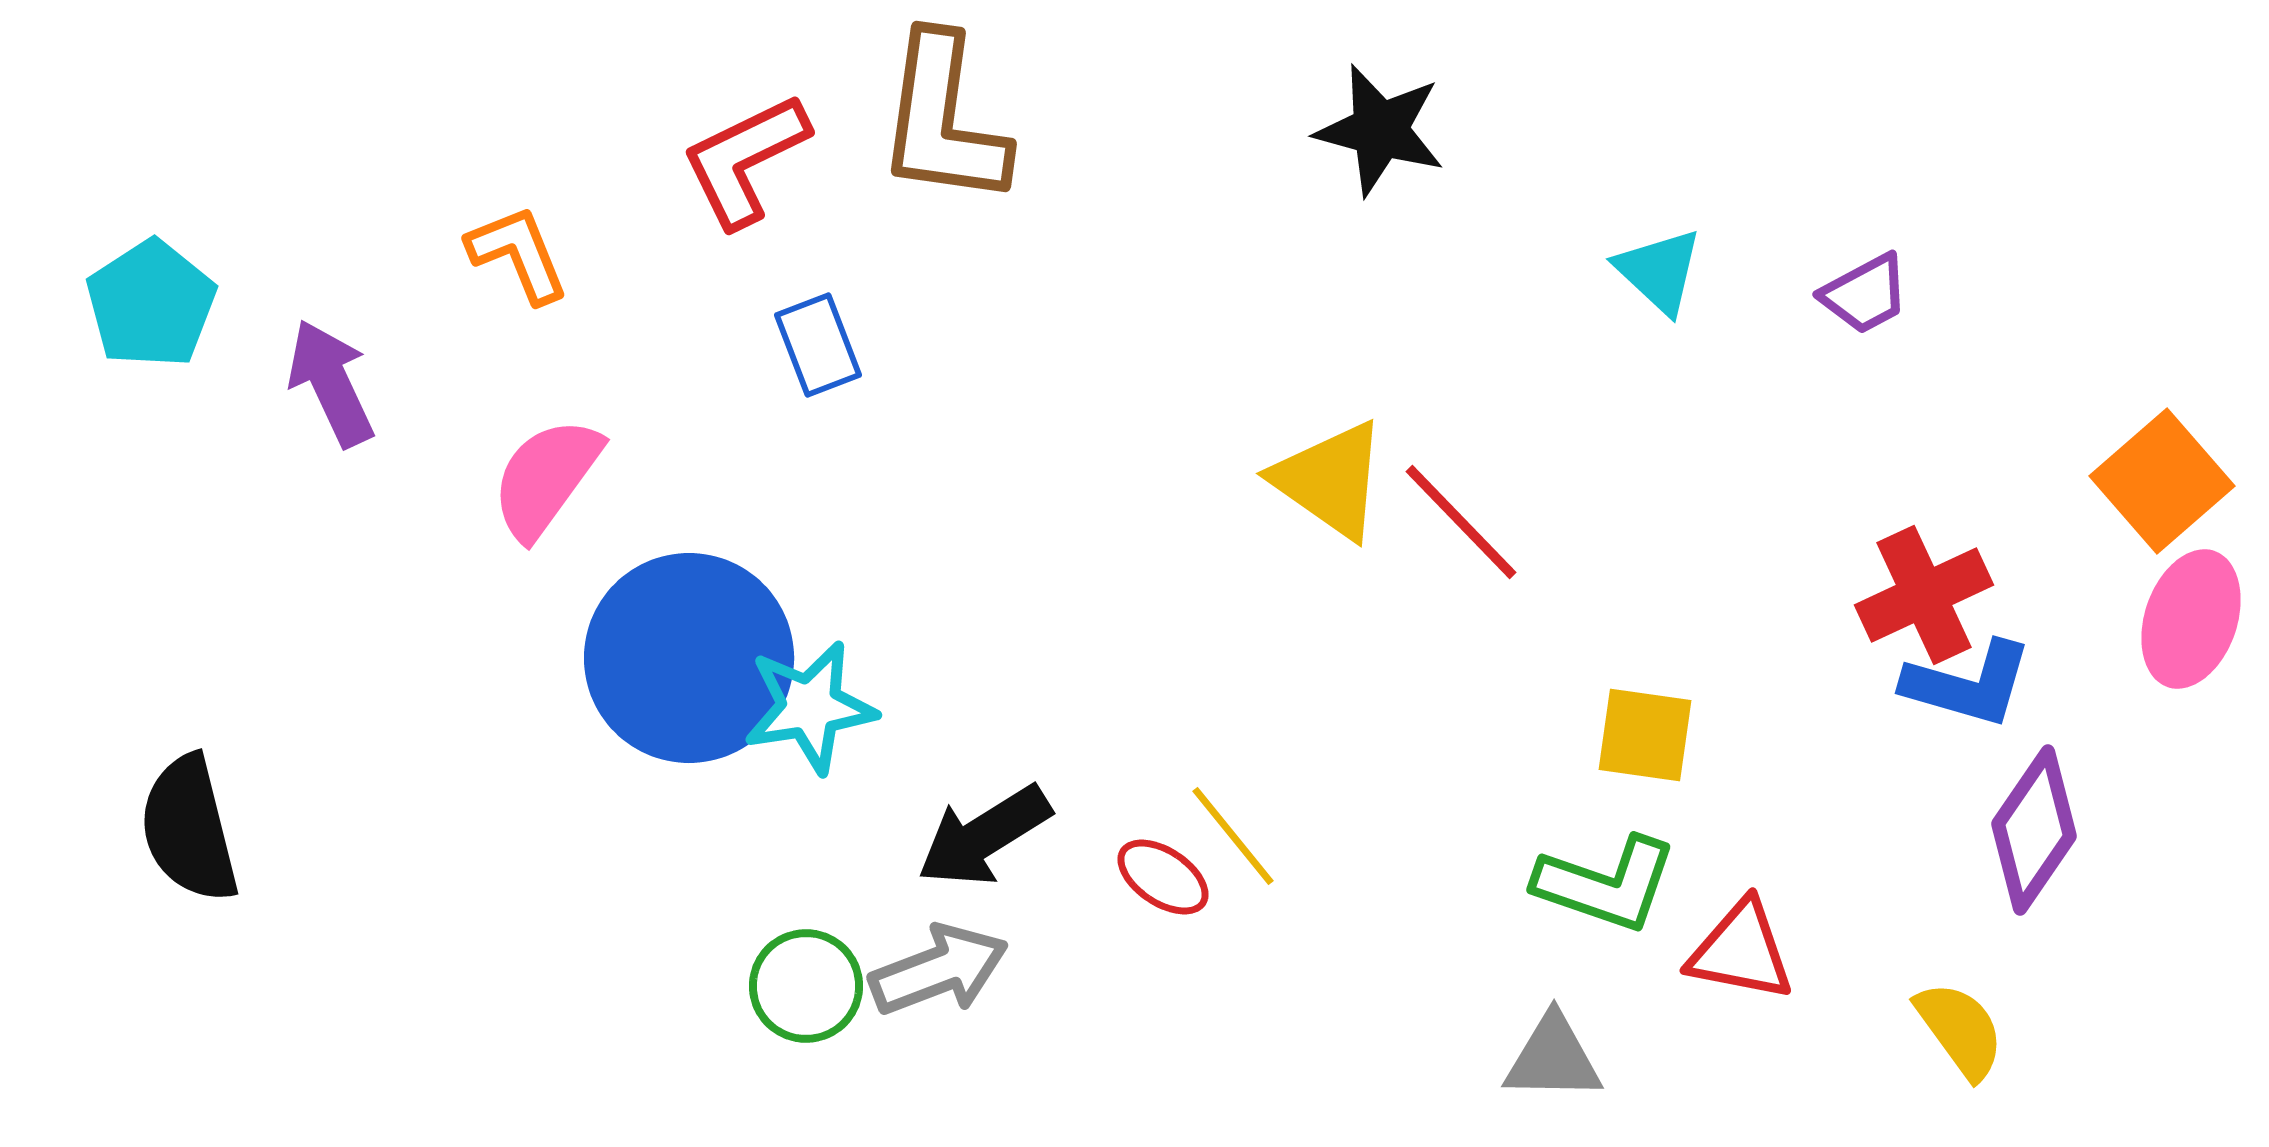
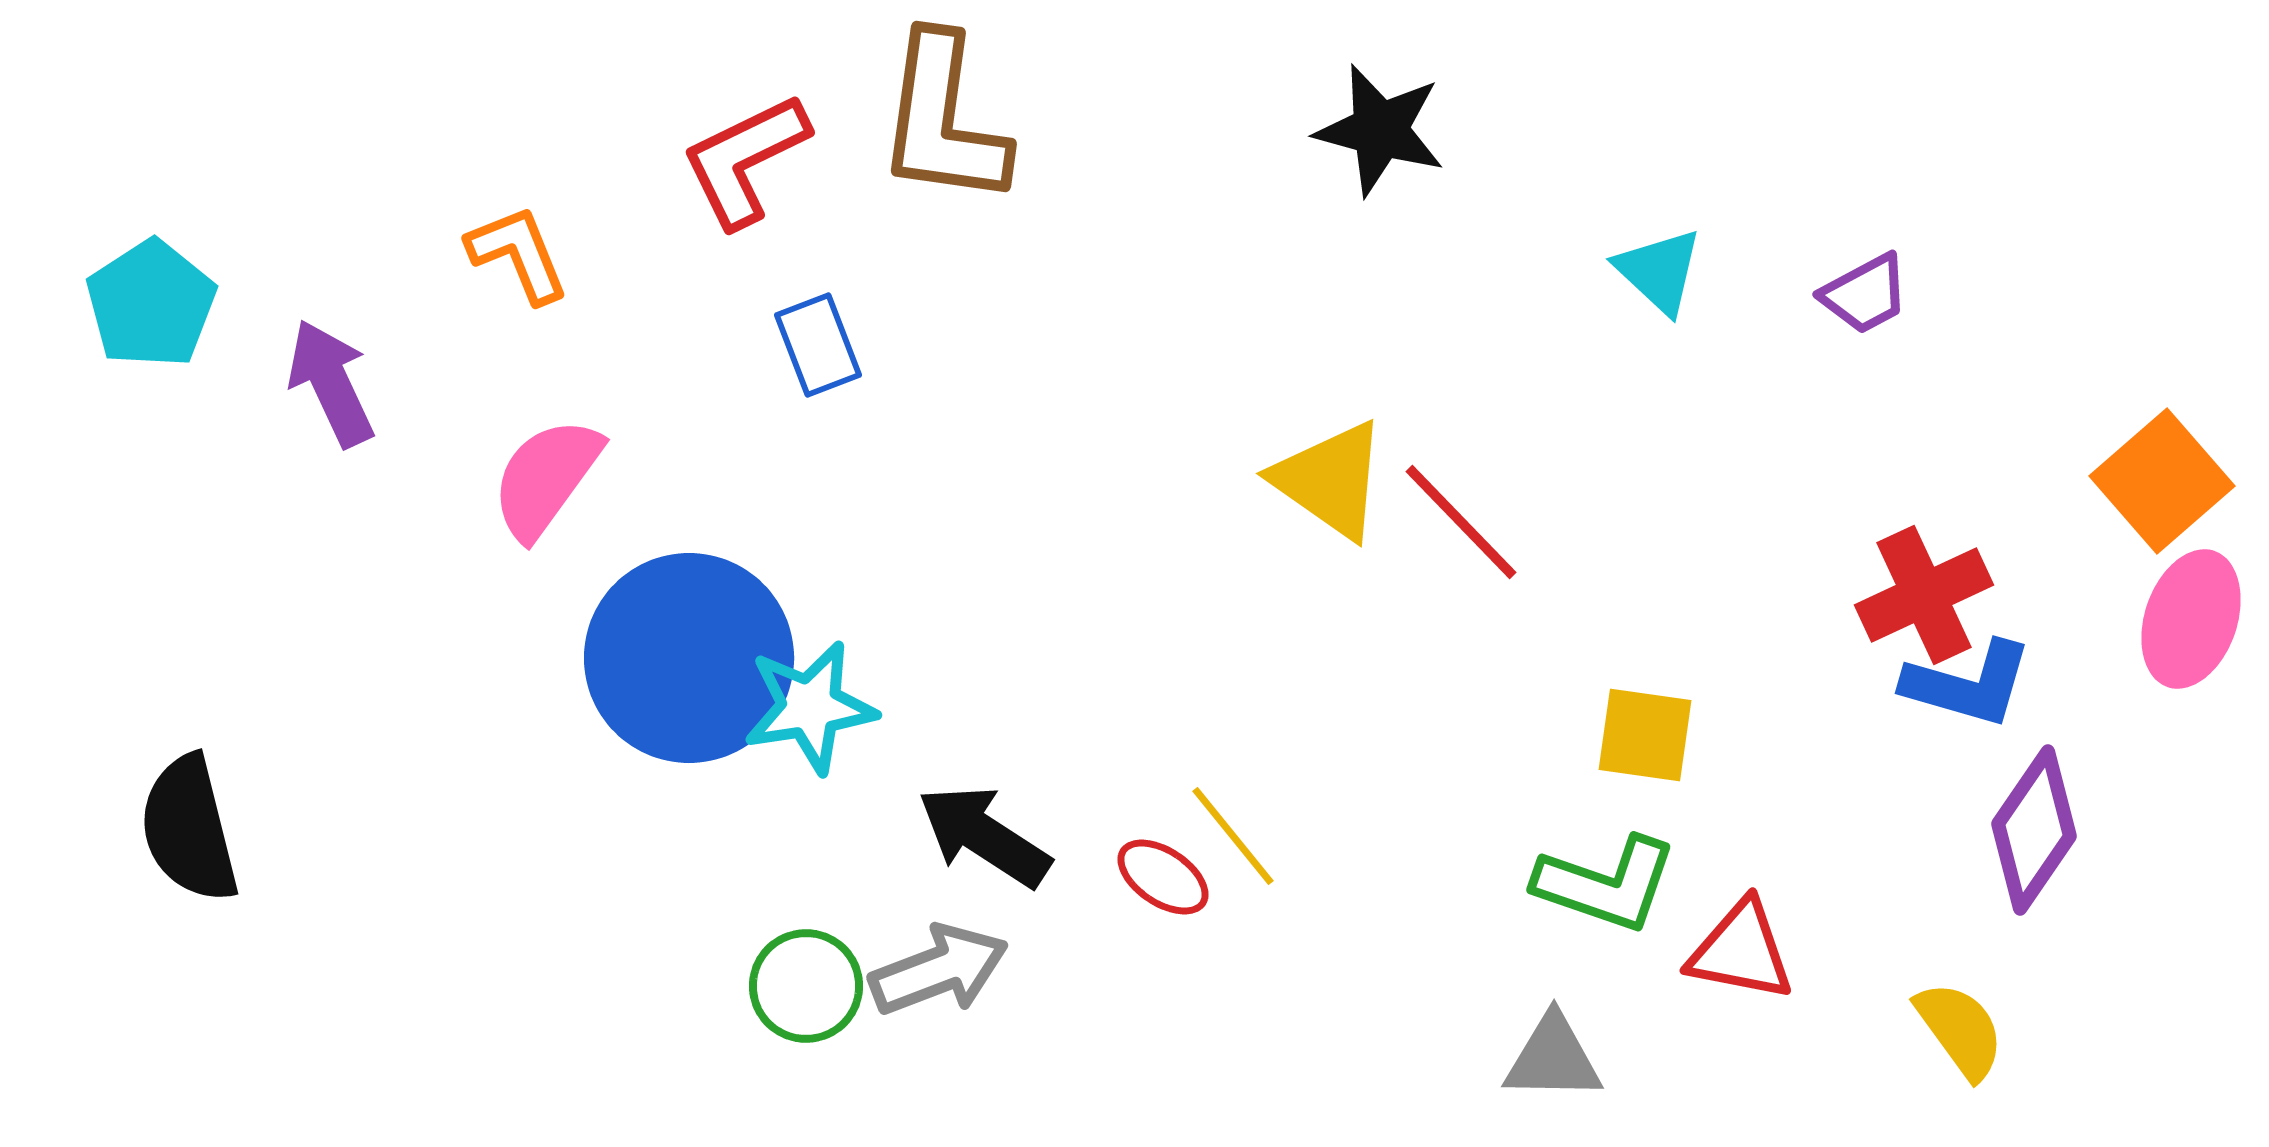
black arrow: rotated 65 degrees clockwise
